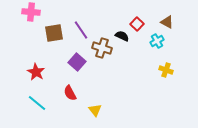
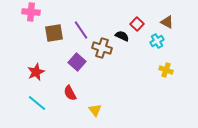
red star: rotated 18 degrees clockwise
